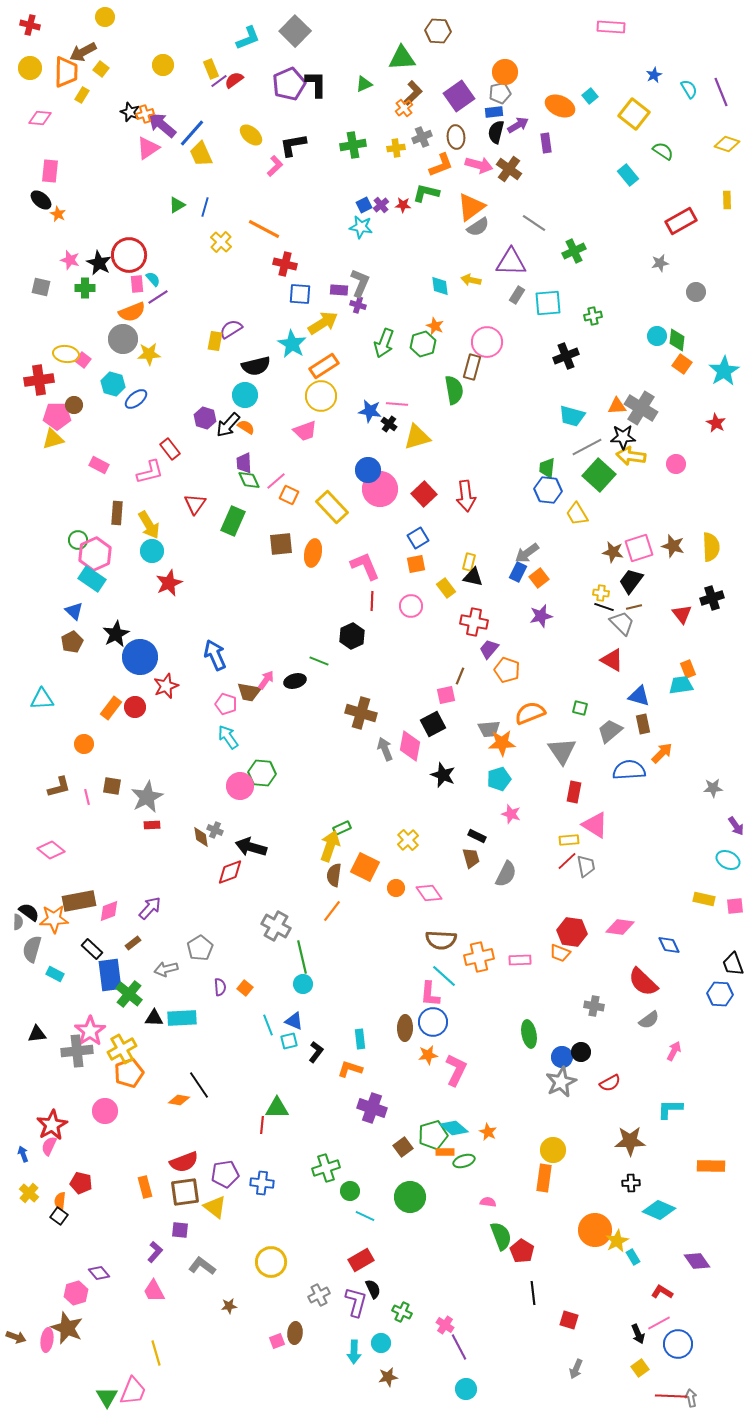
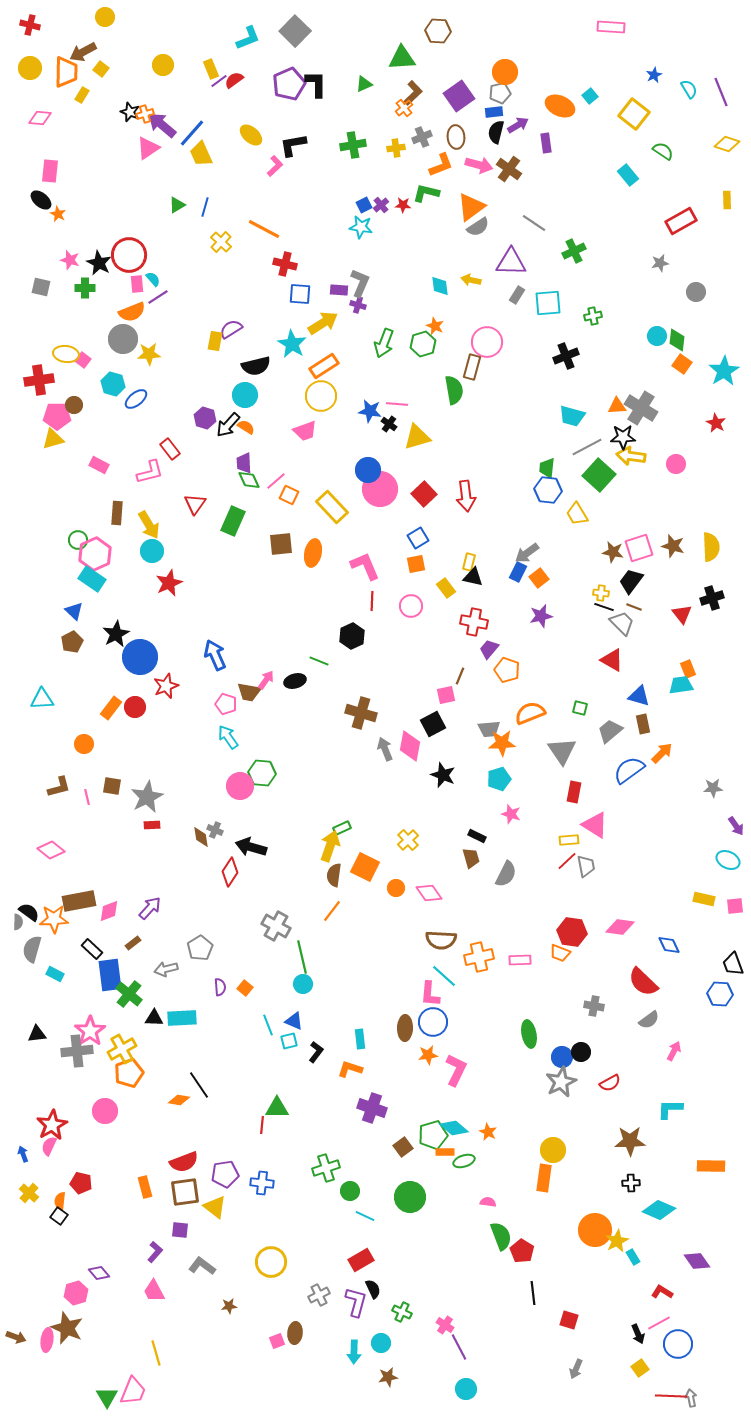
brown line at (634, 607): rotated 35 degrees clockwise
blue semicircle at (629, 770): rotated 32 degrees counterclockwise
red diamond at (230, 872): rotated 36 degrees counterclockwise
